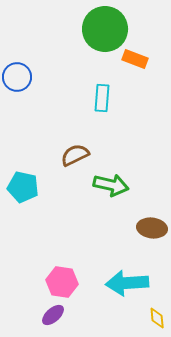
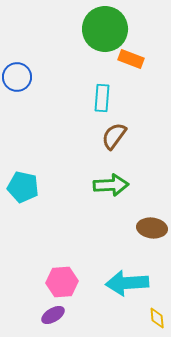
orange rectangle: moved 4 px left
brown semicircle: moved 39 px right, 19 px up; rotated 28 degrees counterclockwise
green arrow: rotated 16 degrees counterclockwise
pink hexagon: rotated 12 degrees counterclockwise
purple ellipse: rotated 10 degrees clockwise
